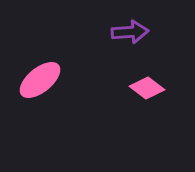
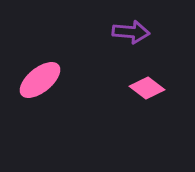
purple arrow: moved 1 px right; rotated 9 degrees clockwise
